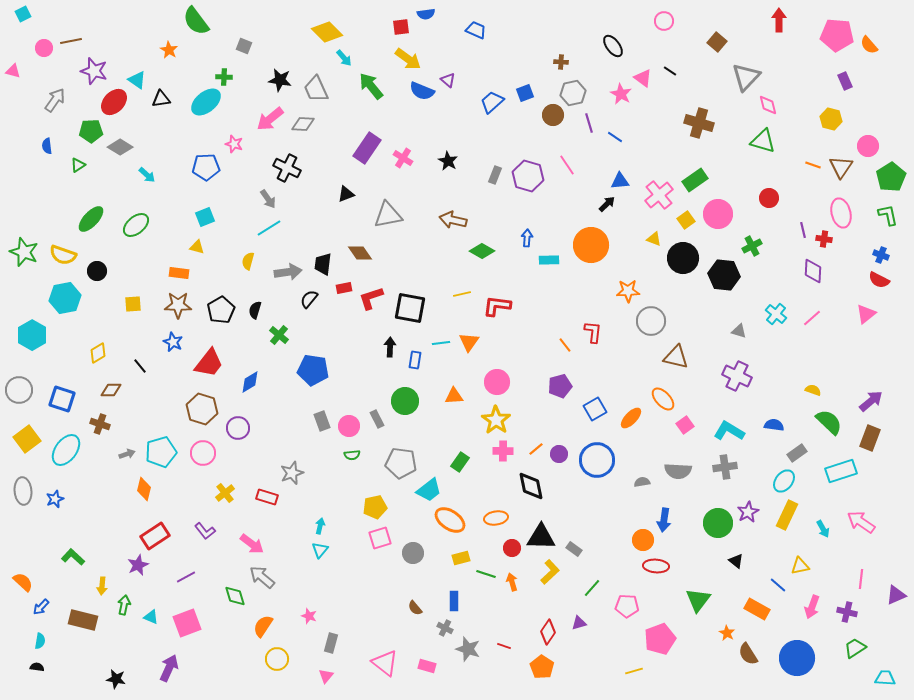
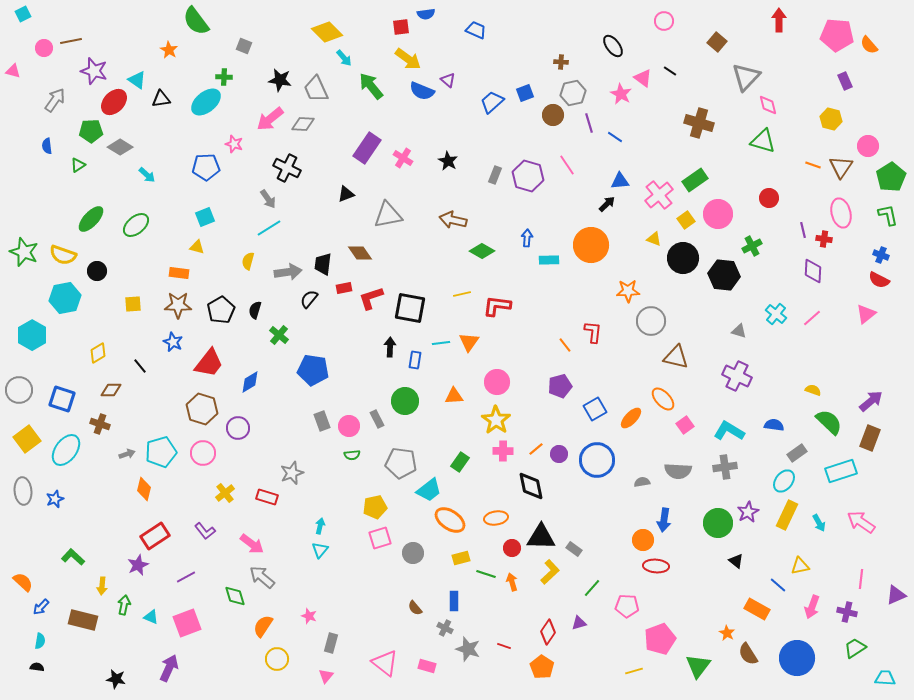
cyan arrow at (823, 529): moved 4 px left, 6 px up
green triangle at (698, 600): moved 66 px down
